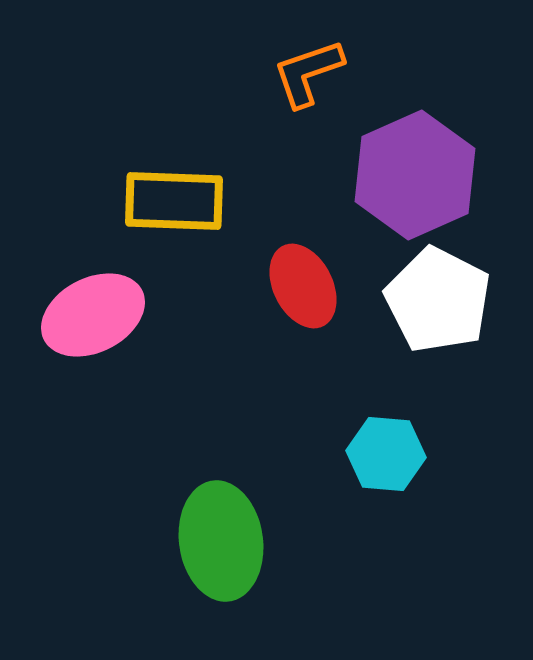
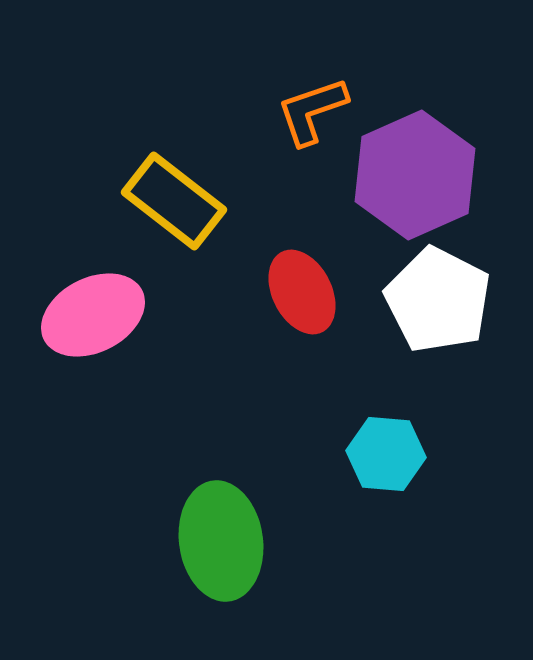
orange L-shape: moved 4 px right, 38 px down
yellow rectangle: rotated 36 degrees clockwise
red ellipse: moved 1 px left, 6 px down
